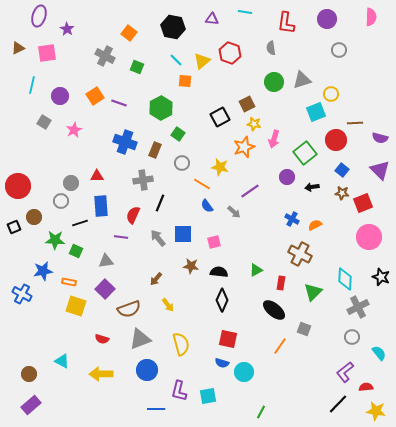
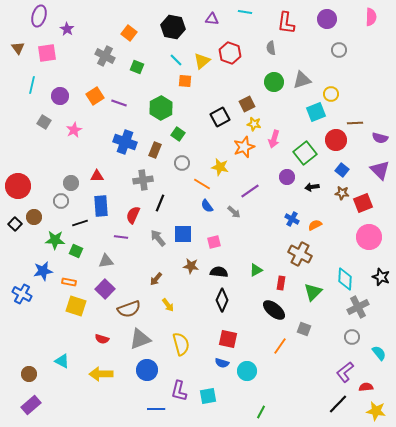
brown triangle at (18, 48): rotated 40 degrees counterclockwise
black square at (14, 227): moved 1 px right, 3 px up; rotated 24 degrees counterclockwise
cyan circle at (244, 372): moved 3 px right, 1 px up
